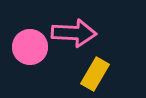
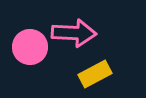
yellow rectangle: rotated 32 degrees clockwise
